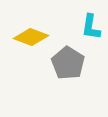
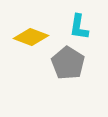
cyan L-shape: moved 12 px left
